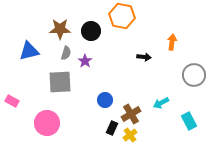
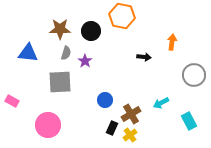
blue triangle: moved 1 px left, 2 px down; rotated 20 degrees clockwise
pink circle: moved 1 px right, 2 px down
